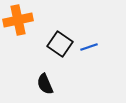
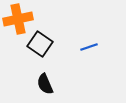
orange cross: moved 1 px up
black square: moved 20 px left
